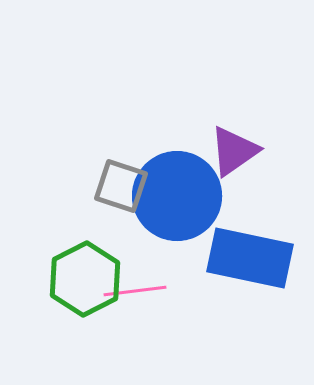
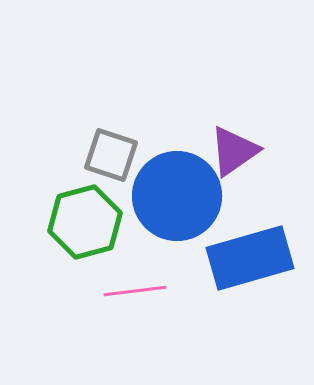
gray square: moved 10 px left, 31 px up
blue rectangle: rotated 28 degrees counterclockwise
green hexagon: moved 57 px up; rotated 12 degrees clockwise
